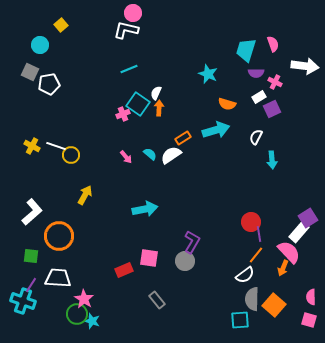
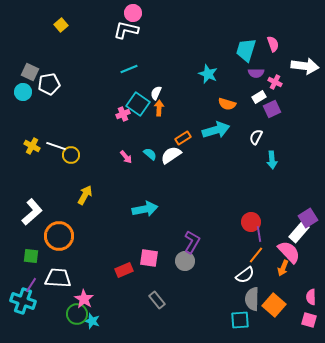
cyan circle at (40, 45): moved 17 px left, 47 px down
